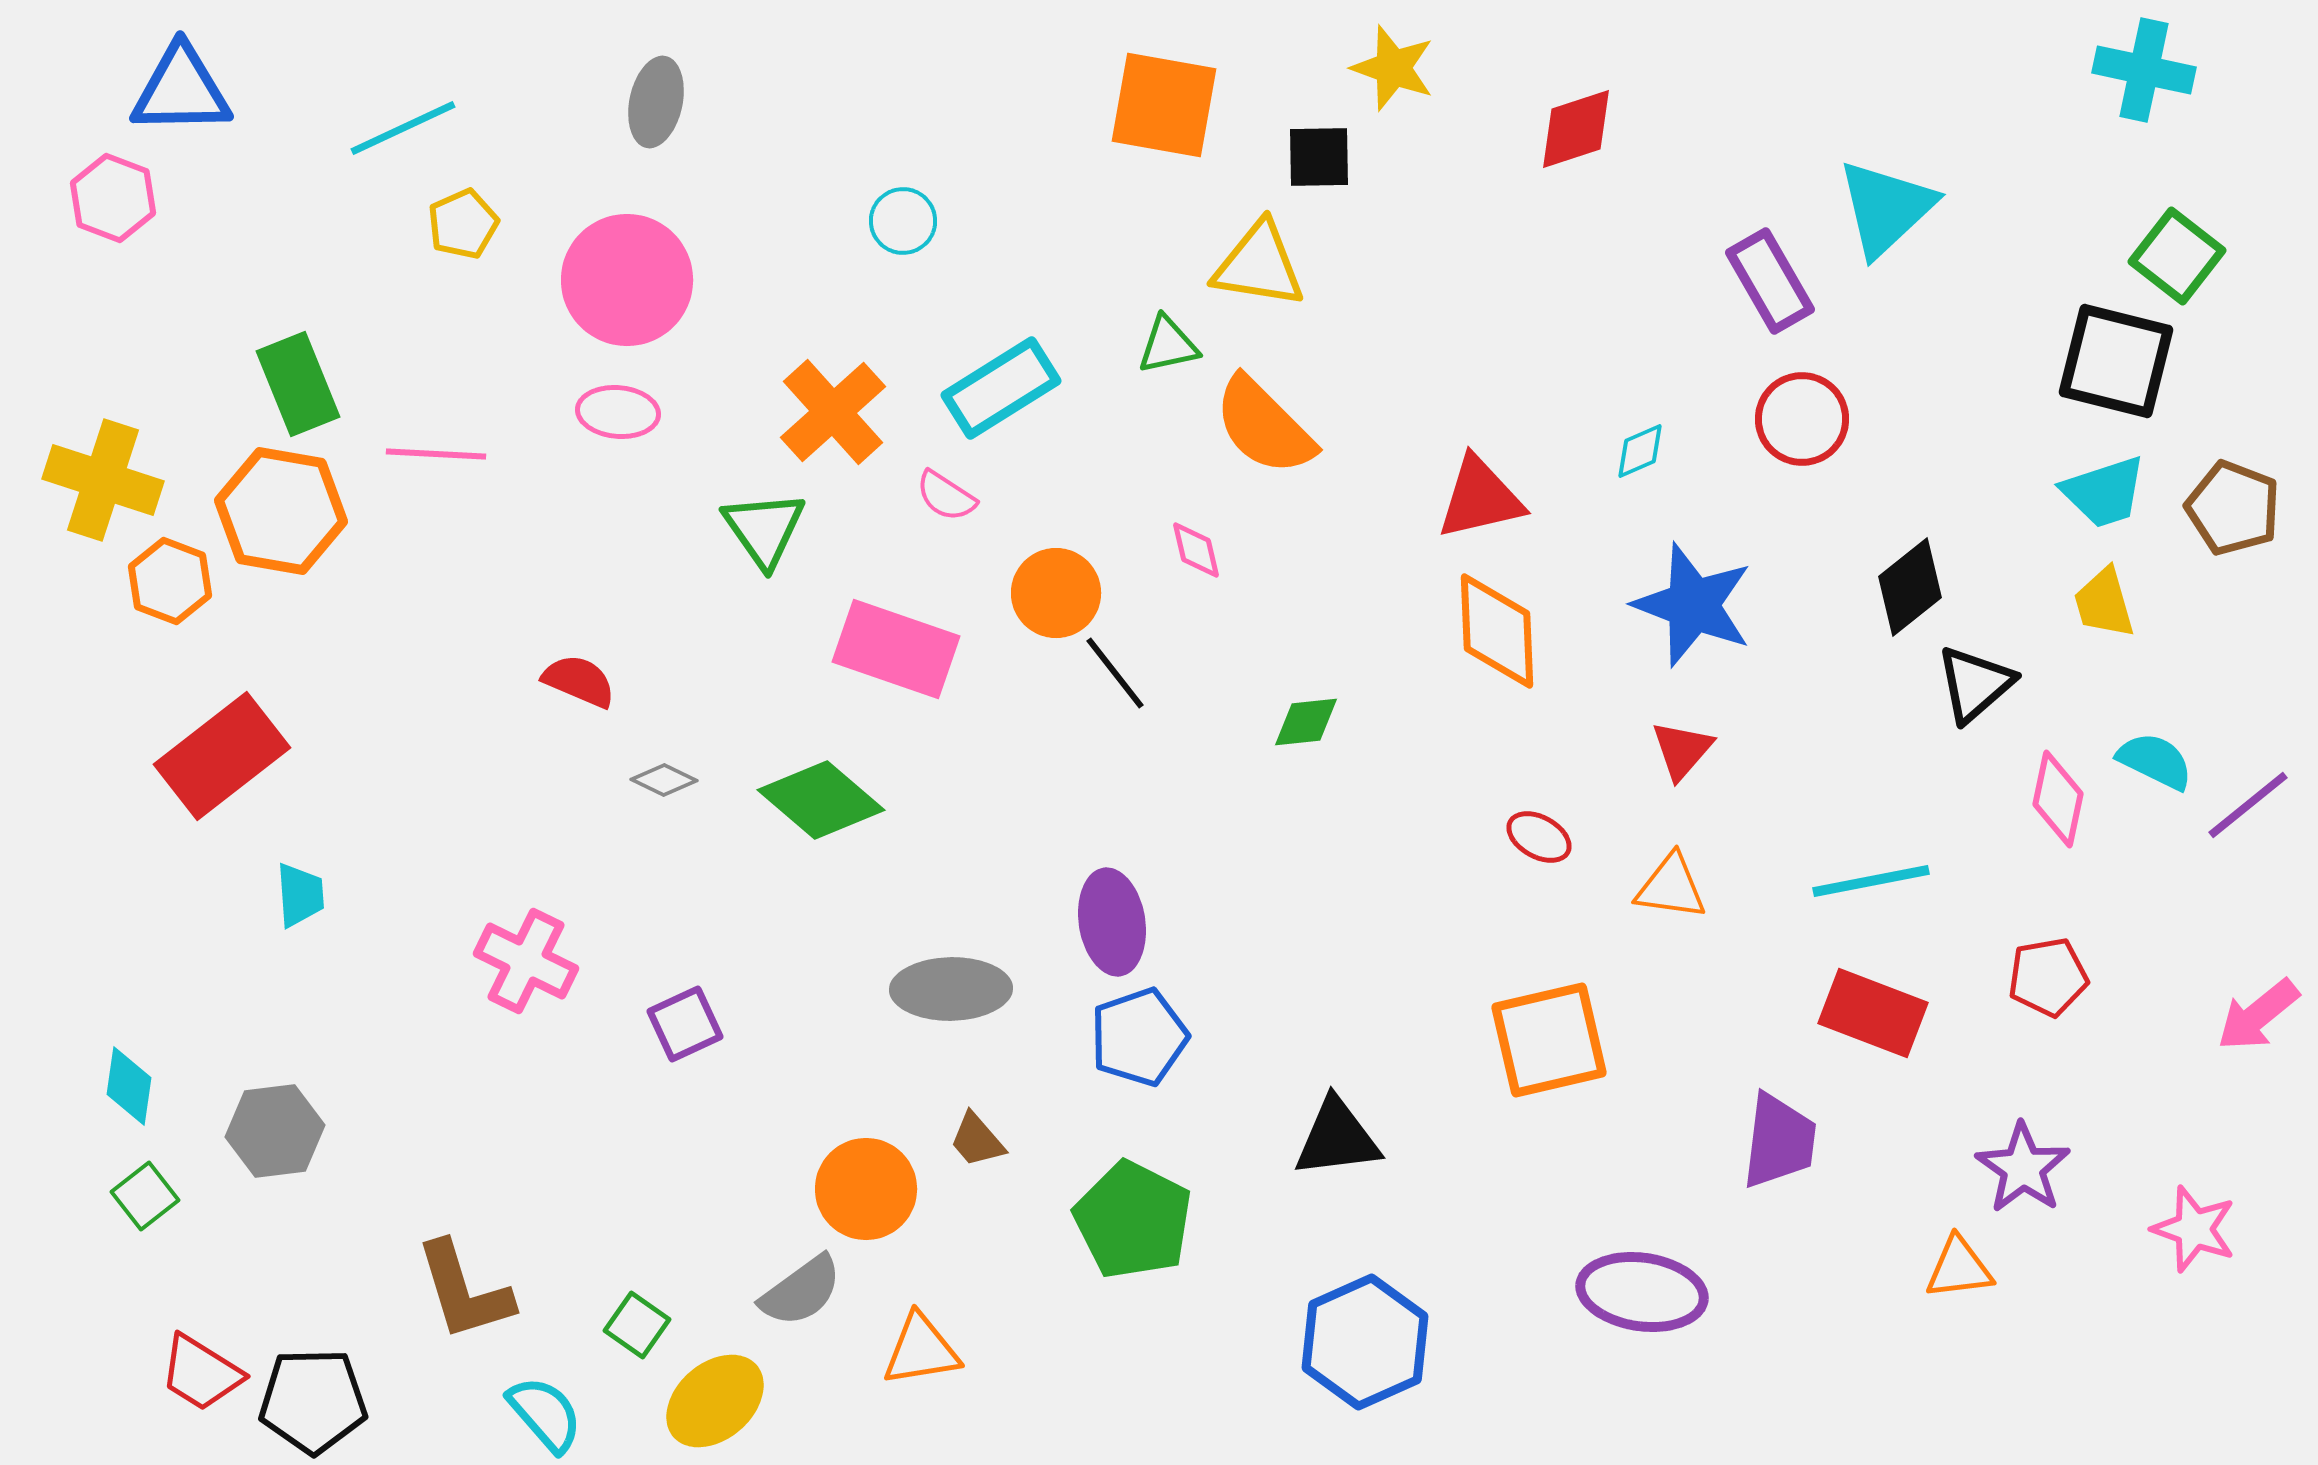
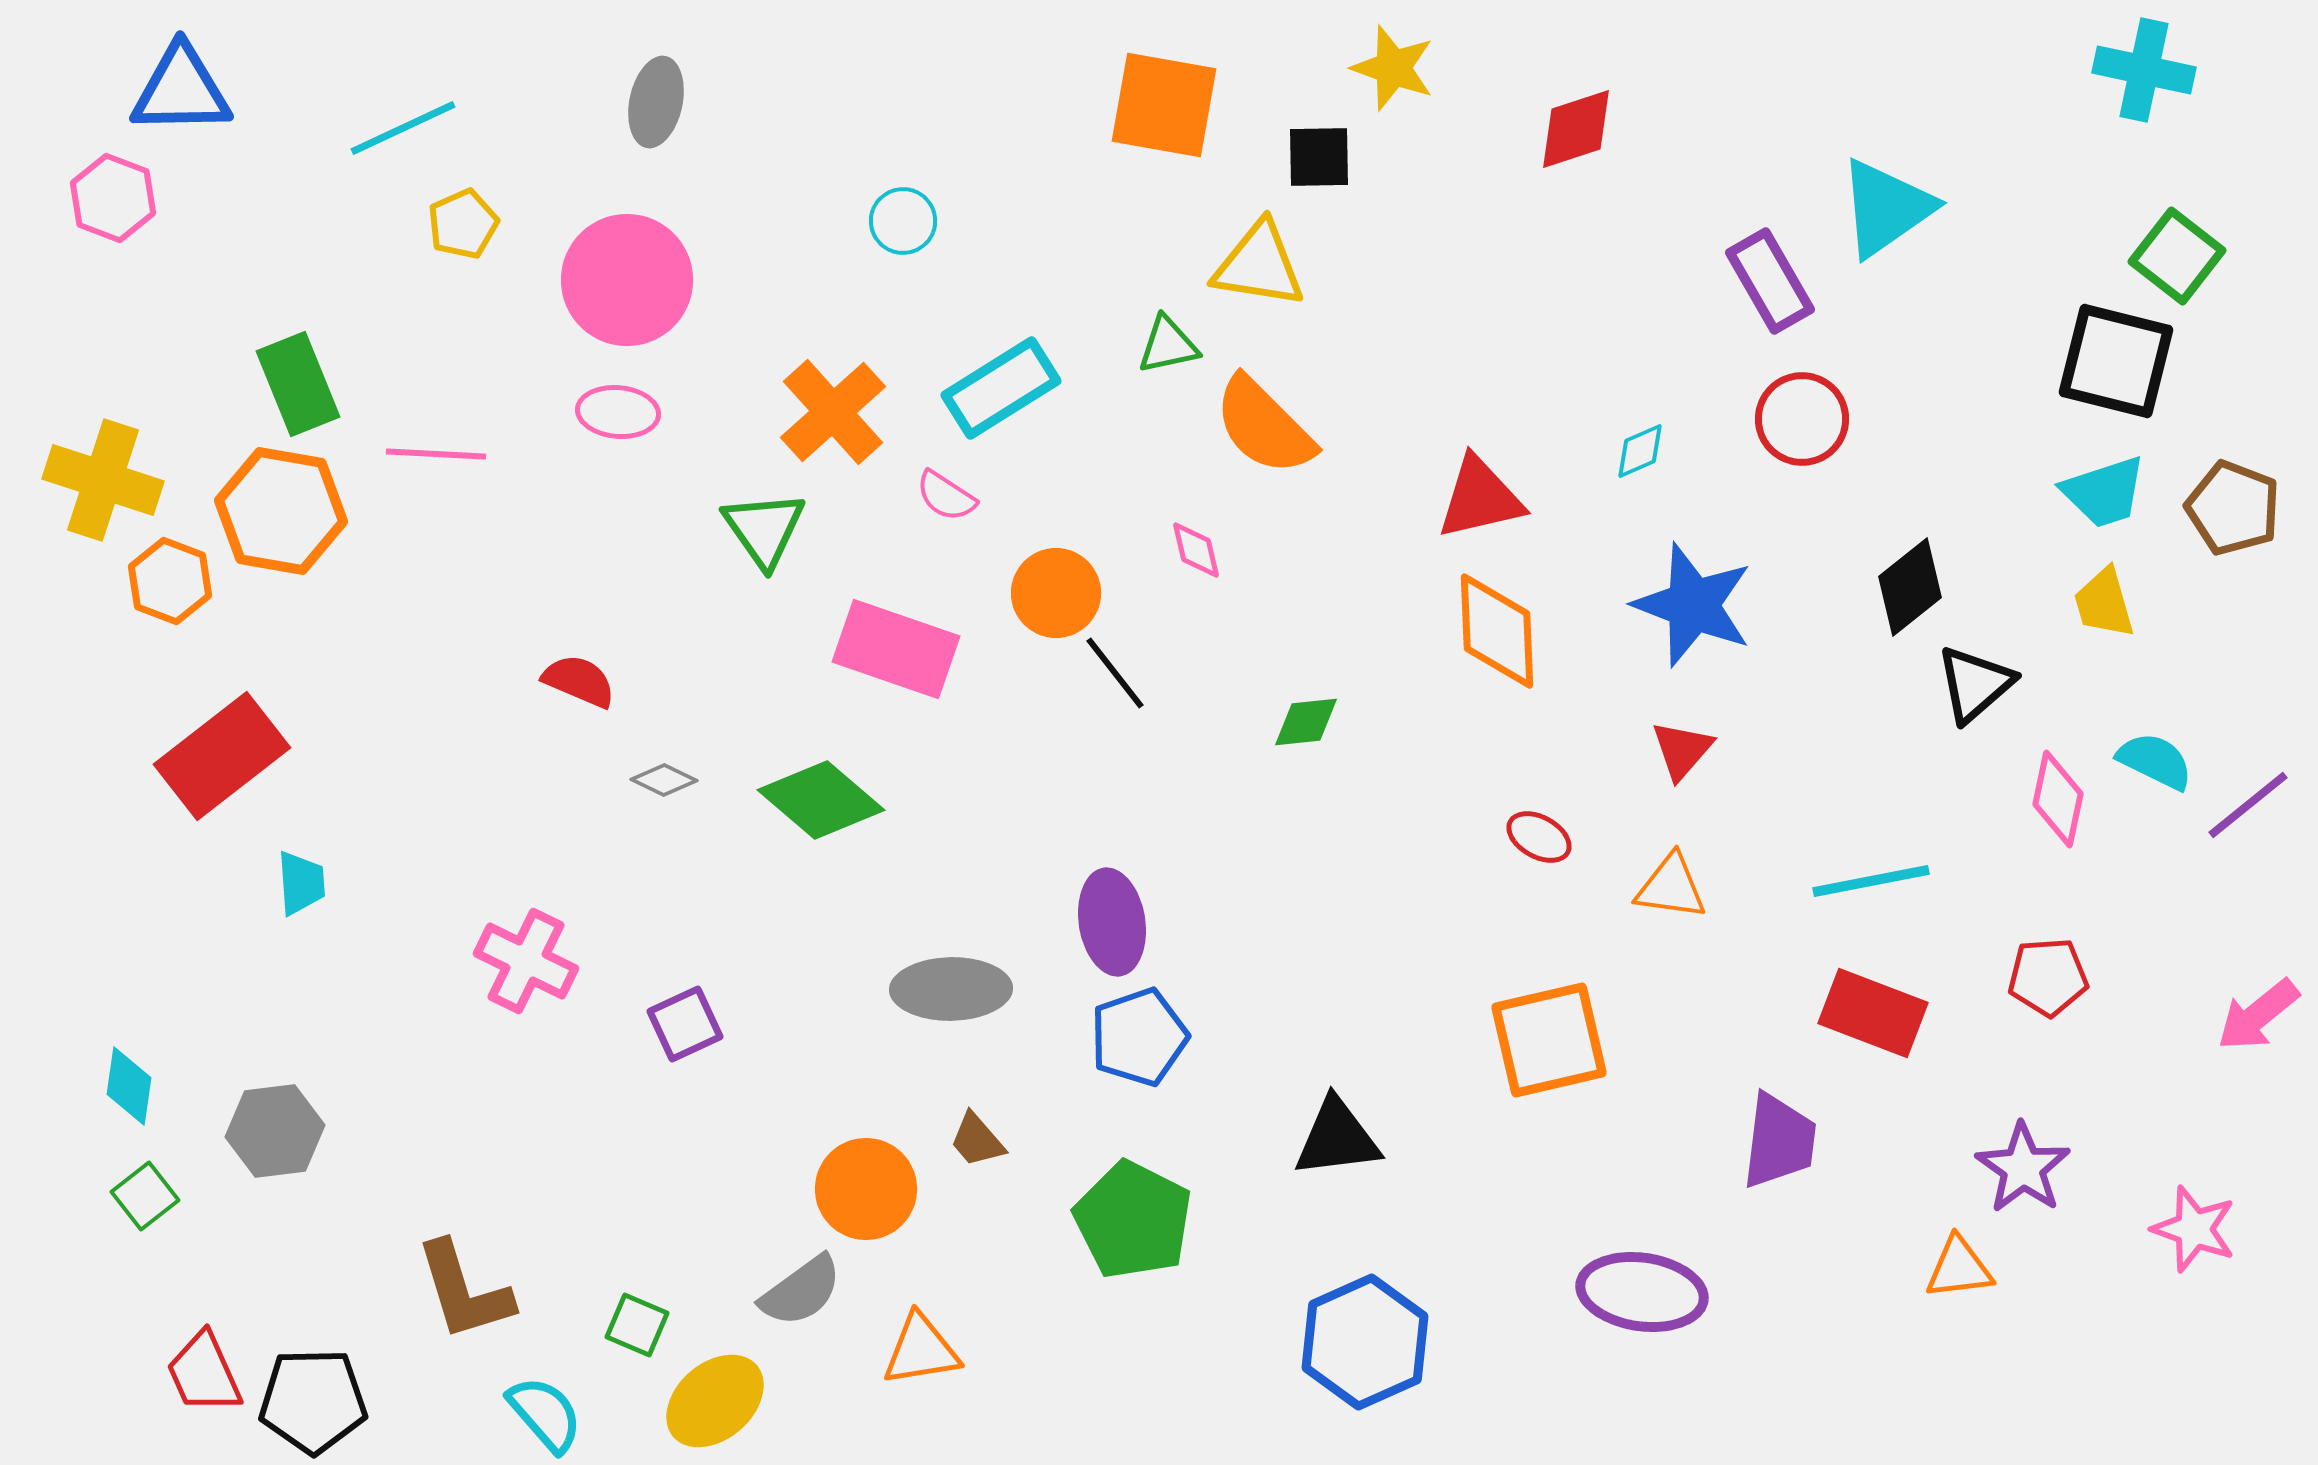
cyan triangle at (1886, 208): rotated 8 degrees clockwise
cyan trapezoid at (300, 895): moved 1 px right, 12 px up
red pentagon at (2048, 977): rotated 6 degrees clockwise
green square at (637, 1325): rotated 12 degrees counterclockwise
red trapezoid at (201, 1373): moved 3 px right; rotated 34 degrees clockwise
